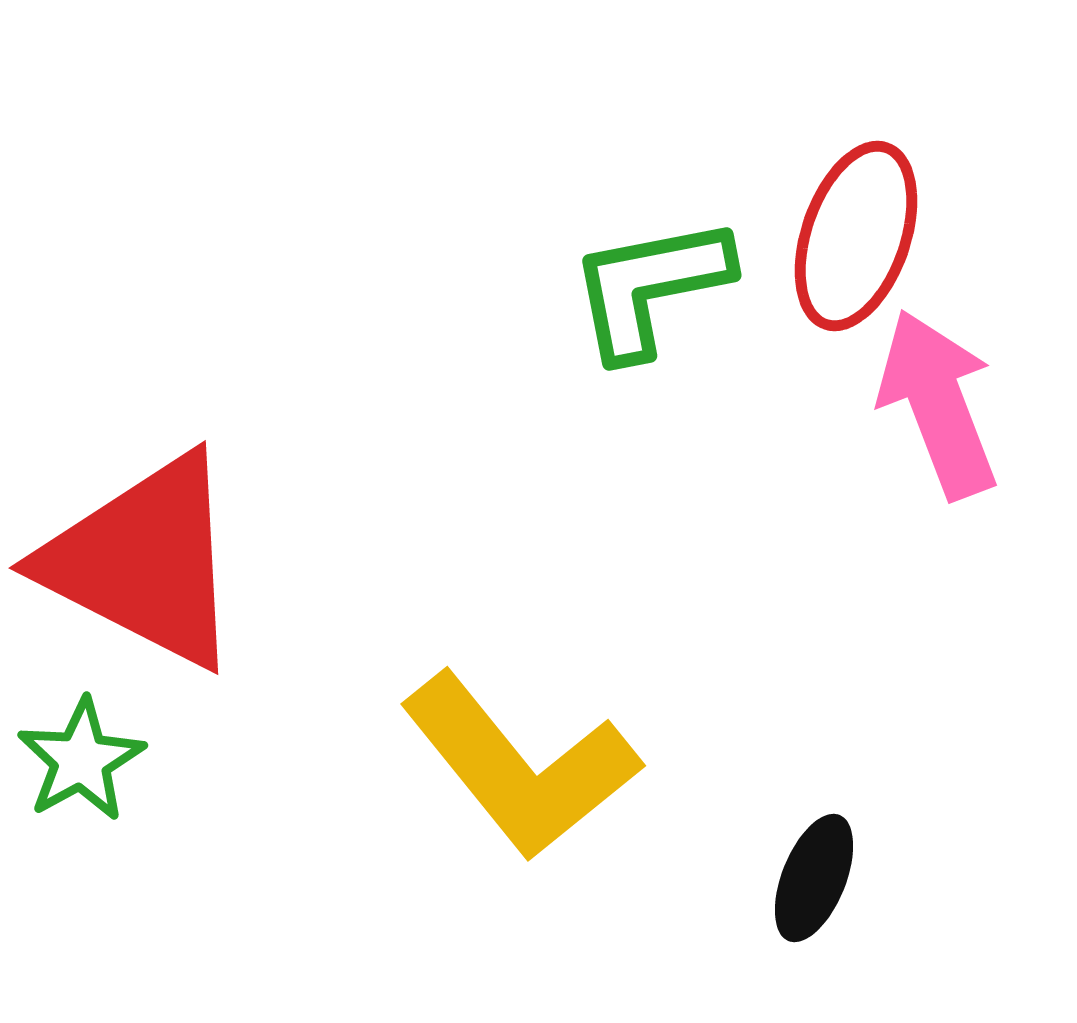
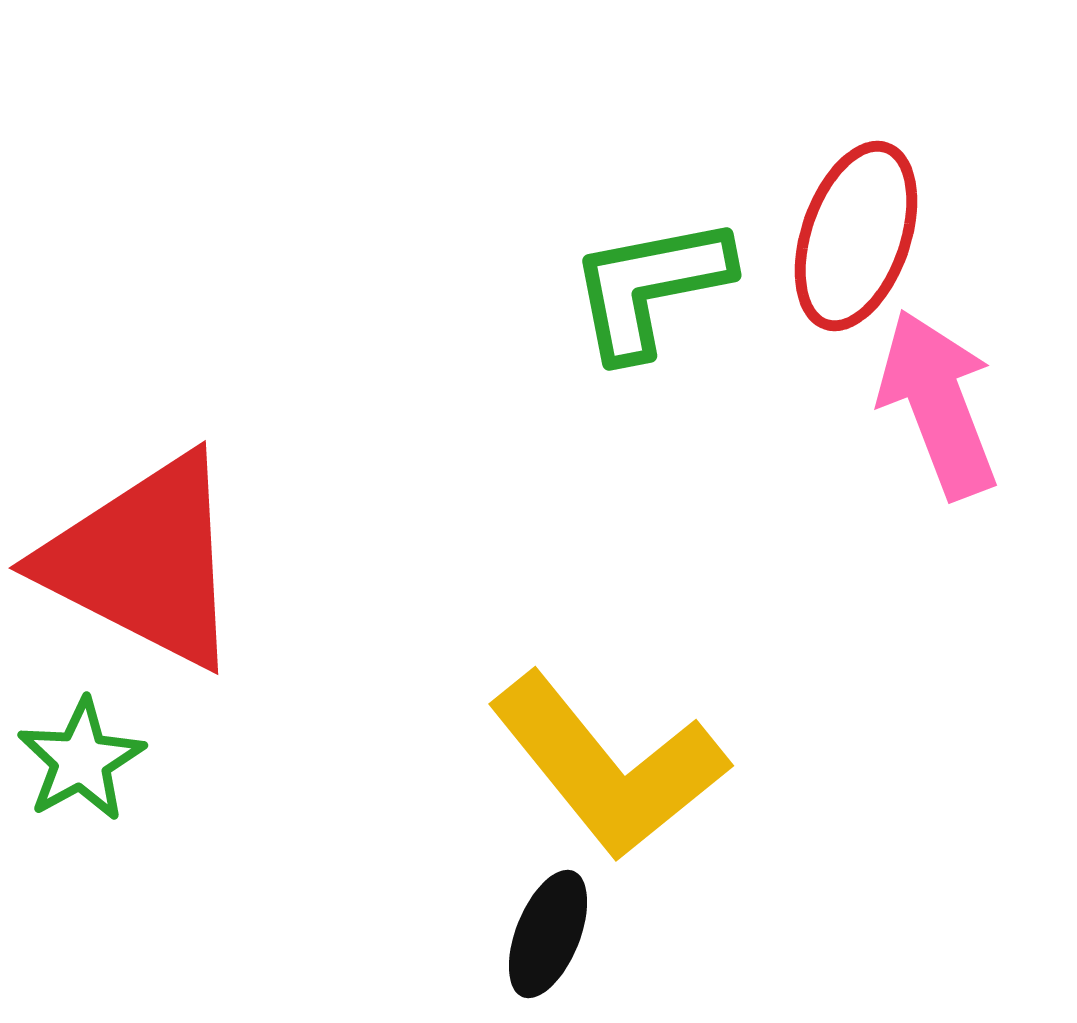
yellow L-shape: moved 88 px right
black ellipse: moved 266 px left, 56 px down
